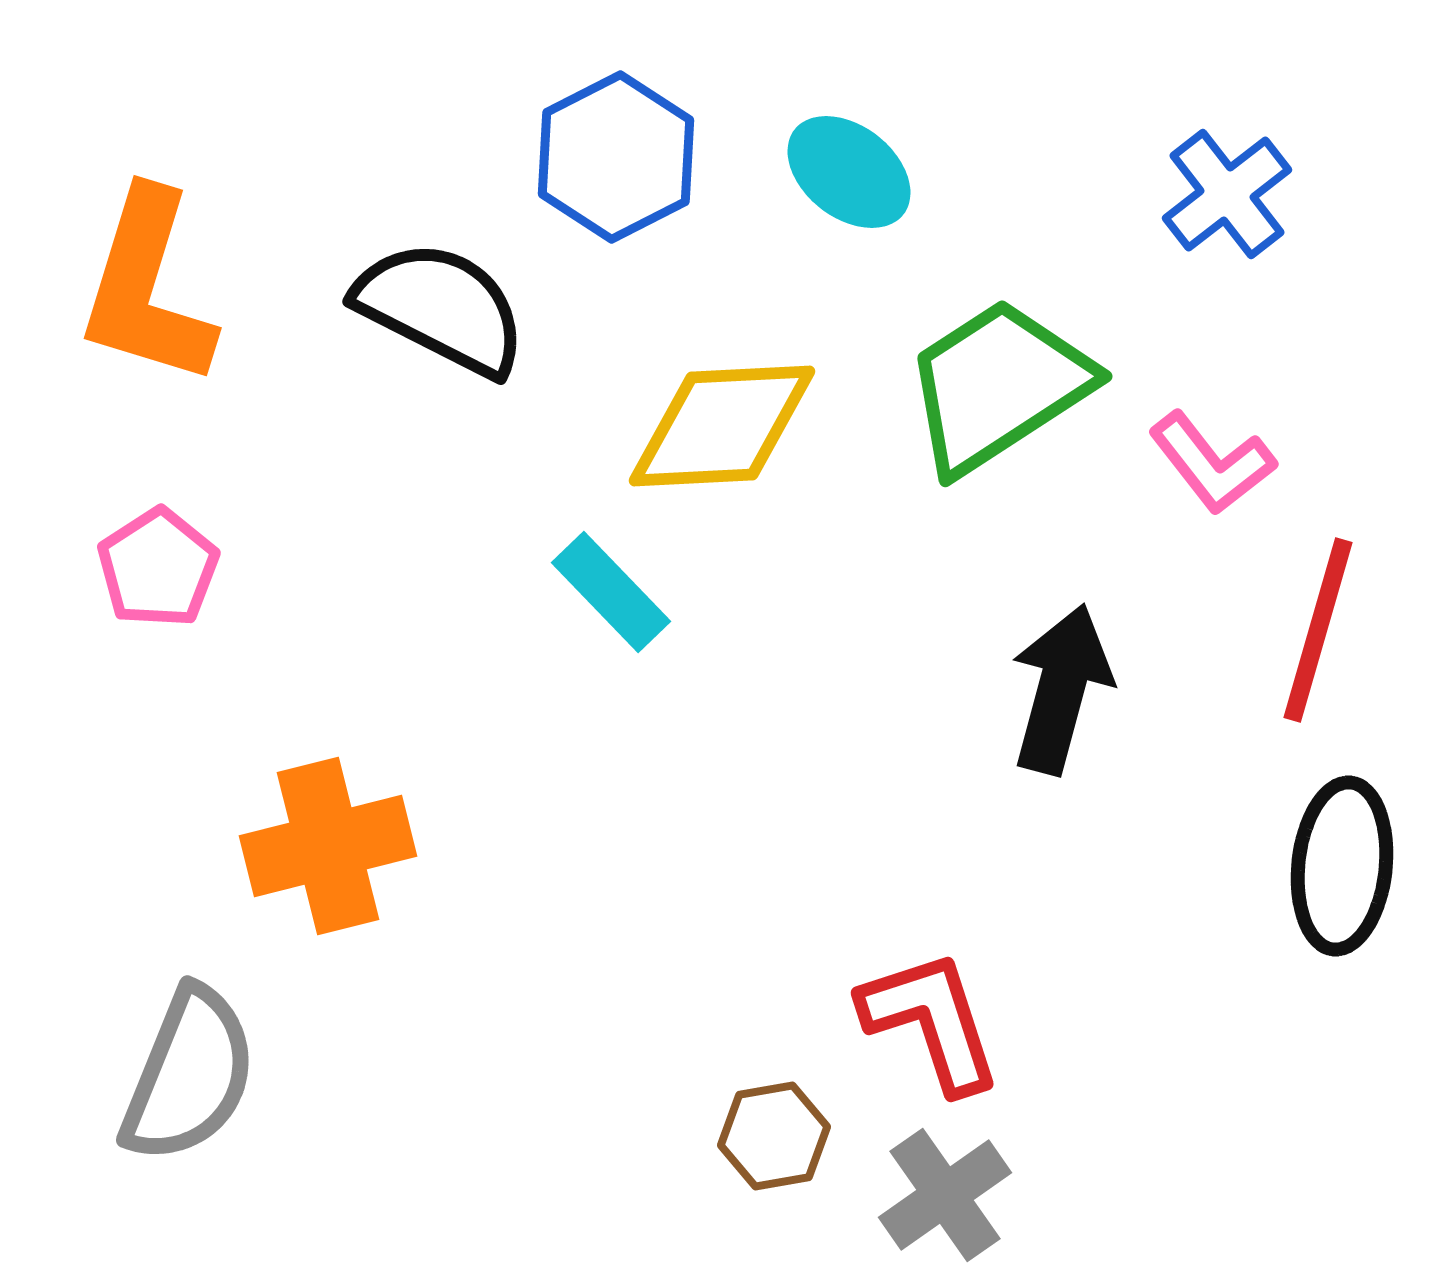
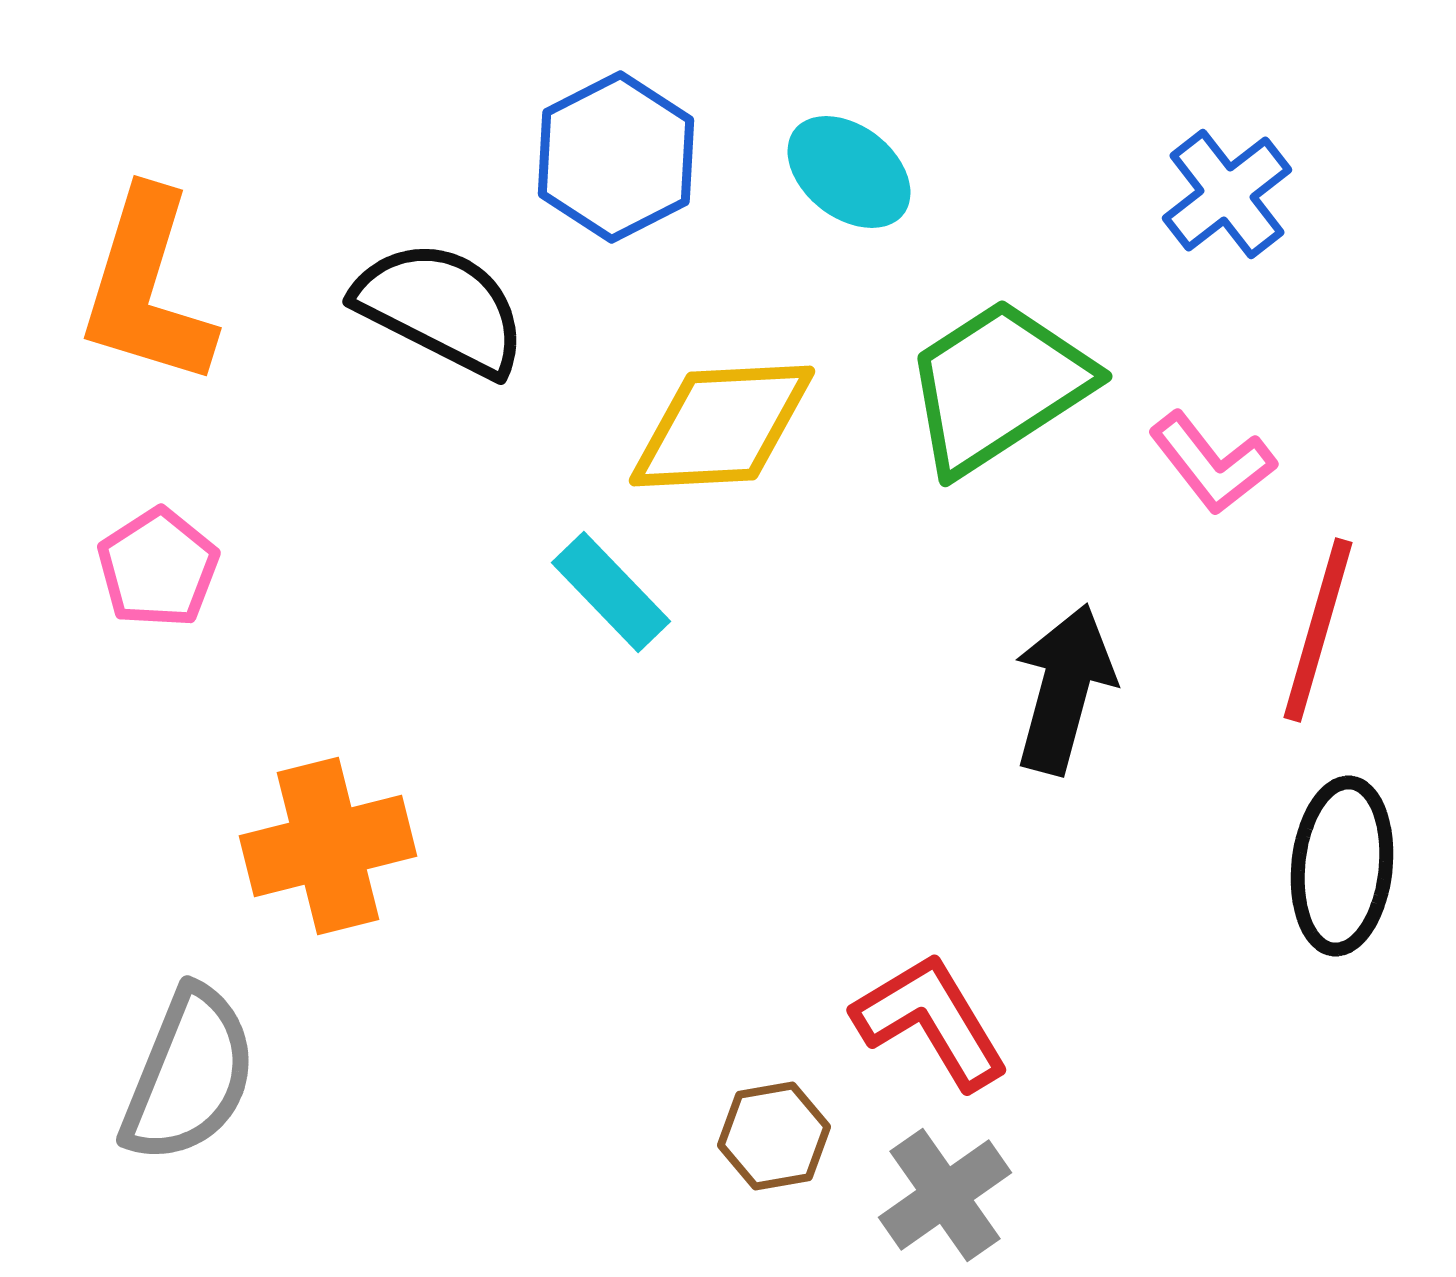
black arrow: moved 3 px right
red L-shape: rotated 13 degrees counterclockwise
